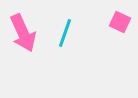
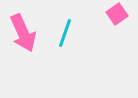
pink square: moved 3 px left, 8 px up; rotated 30 degrees clockwise
